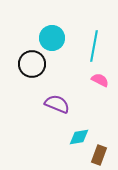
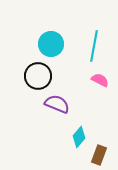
cyan circle: moved 1 px left, 6 px down
black circle: moved 6 px right, 12 px down
cyan diamond: rotated 40 degrees counterclockwise
